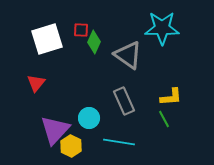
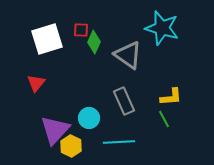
cyan star: rotated 16 degrees clockwise
cyan line: rotated 12 degrees counterclockwise
